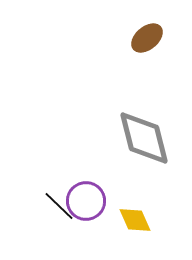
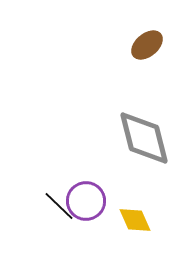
brown ellipse: moved 7 px down
